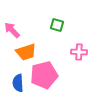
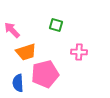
green square: moved 1 px left
pink pentagon: moved 1 px right, 1 px up
